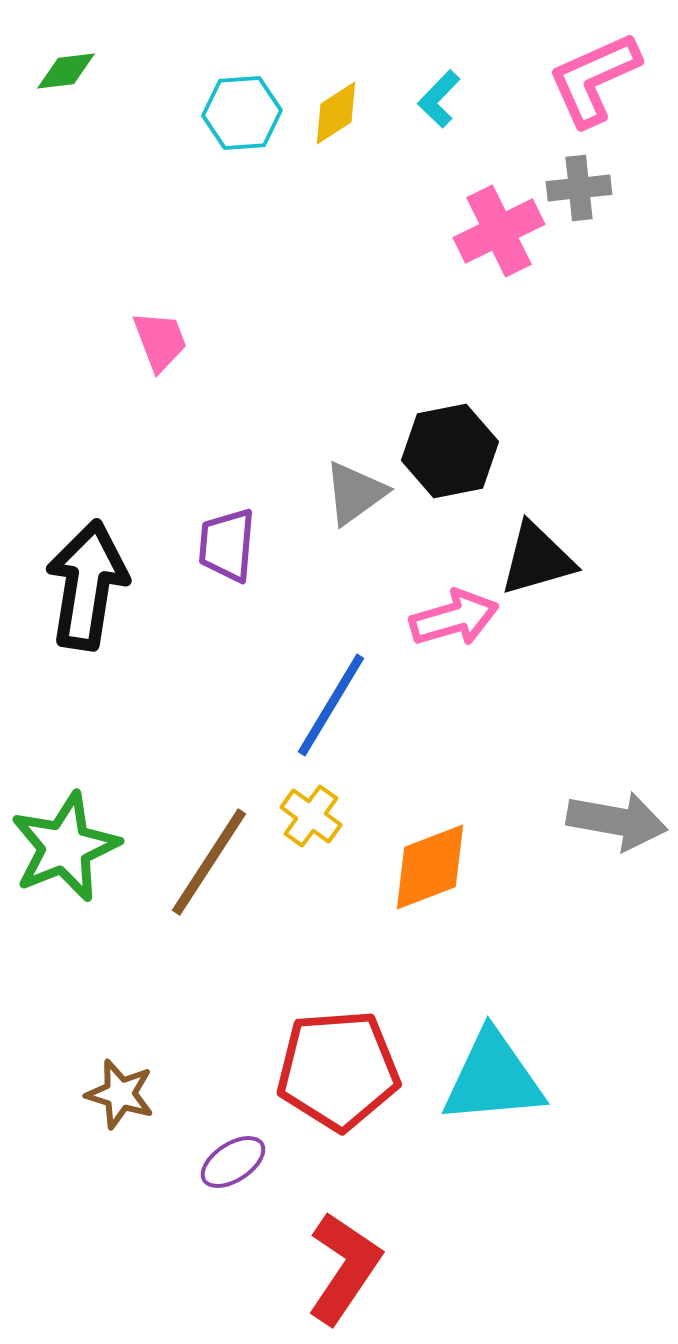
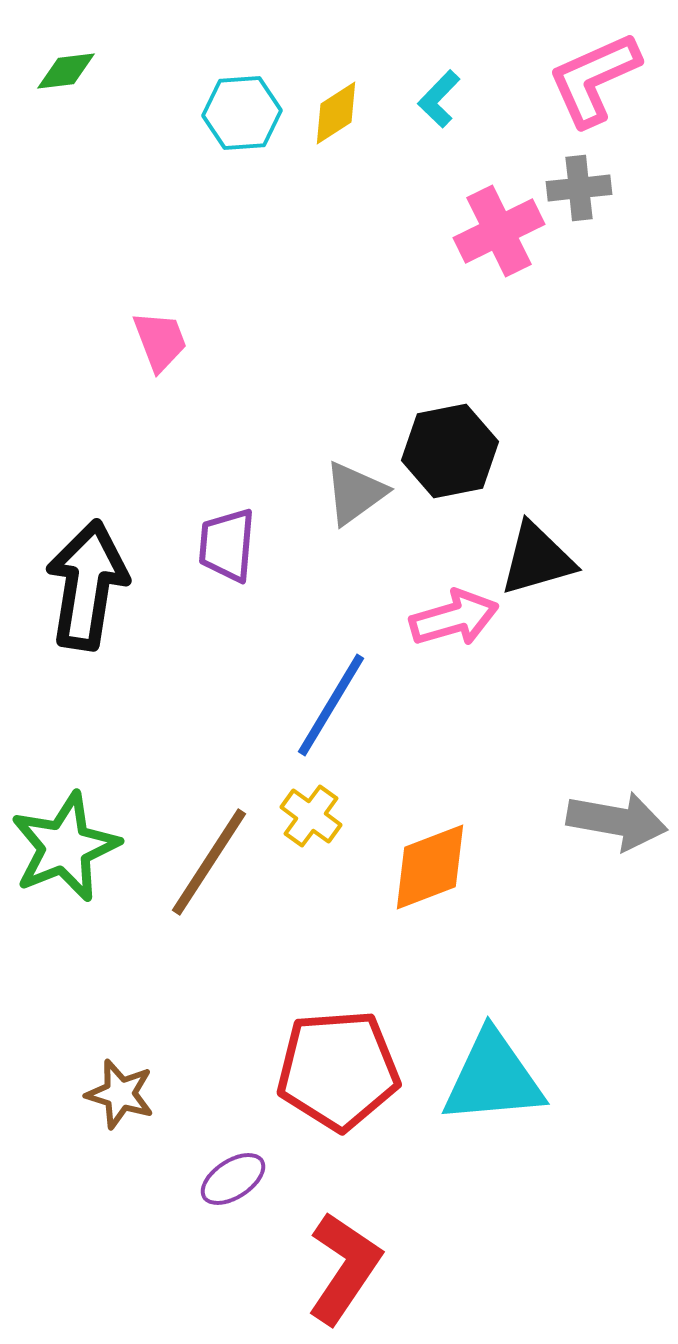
purple ellipse: moved 17 px down
